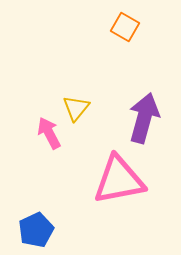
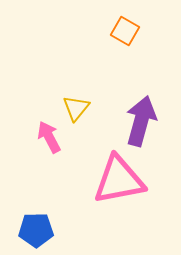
orange square: moved 4 px down
purple arrow: moved 3 px left, 3 px down
pink arrow: moved 4 px down
blue pentagon: rotated 24 degrees clockwise
